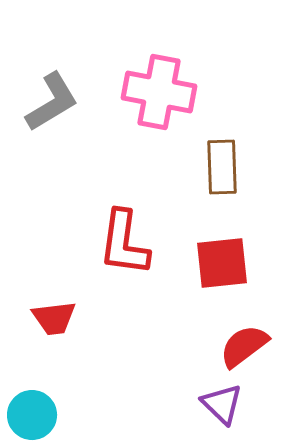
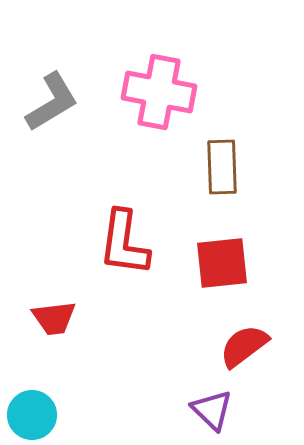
purple triangle: moved 10 px left, 6 px down
